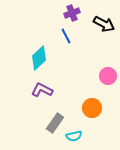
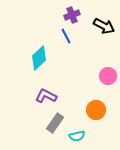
purple cross: moved 2 px down
black arrow: moved 2 px down
purple L-shape: moved 4 px right, 6 px down
orange circle: moved 4 px right, 2 px down
cyan semicircle: moved 3 px right
